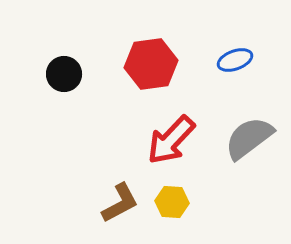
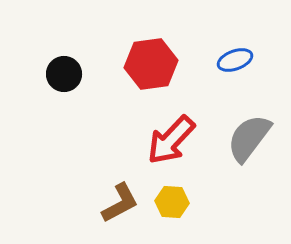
gray semicircle: rotated 16 degrees counterclockwise
